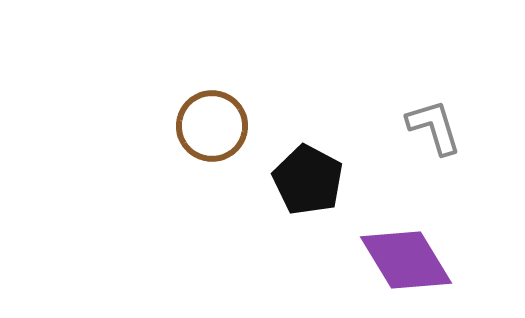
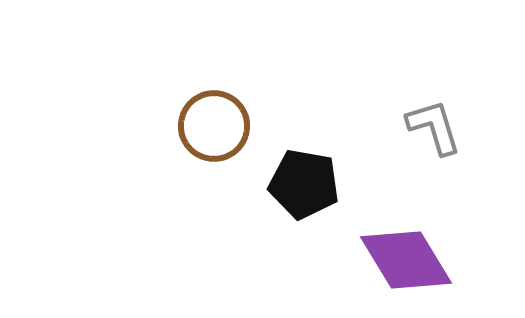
brown circle: moved 2 px right
black pentagon: moved 4 px left, 4 px down; rotated 18 degrees counterclockwise
